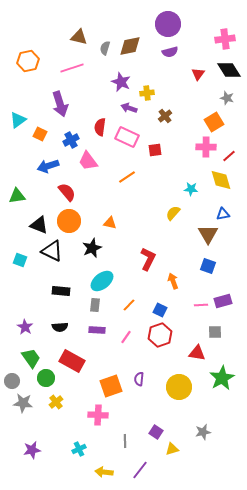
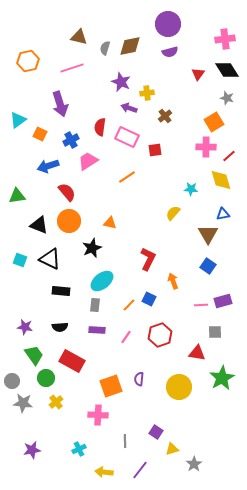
black diamond at (229, 70): moved 2 px left
pink trapezoid at (88, 161): rotated 95 degrees clockwise
black triangle at (52, 251): moved 2 px left, 8 px down
blue square at (208, 266): rotated 14 degrees clockwise
blue square at (160, 310): moved 11 px left, 11 px up
purple star at (25, 327): rotated 21 degrees counterclockwise
green trapezoid at (31, 358): moved 3 px right, 3 px up
gray star at (203, 432): moved 9 px left, 32 px down; rotated 21 degrees counterclockwise
